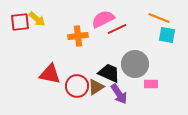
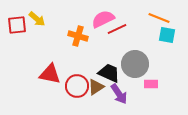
red square: moved 3 px left, 3 px down
orange cross: rotated 24 degrees clockwise
